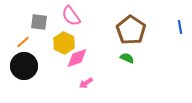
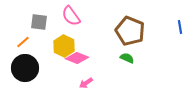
brown pentagon: moved 1 px left, 1 px down; rotated 12 degrees counterclockwise
yellow hexagon: moved 3 px down
pink diamond: rotated 40 degrees clockwise
black circle: moved 1 px right, 2 px down
